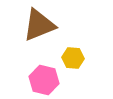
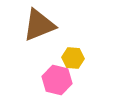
pink hexagon: moved 13 px right
